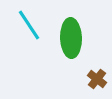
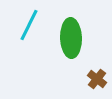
cyan line: rotated 60 degrees clockwise
